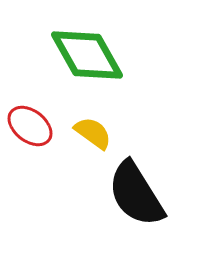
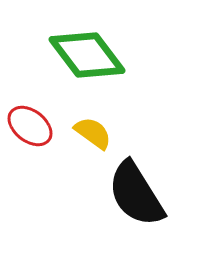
green diamond: rotated 8 degrees counterclockwise
